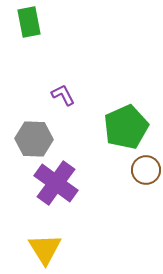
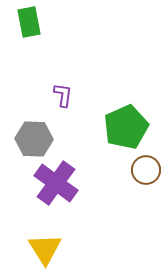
purple L-shape: rotated 35 degrees clockwise
